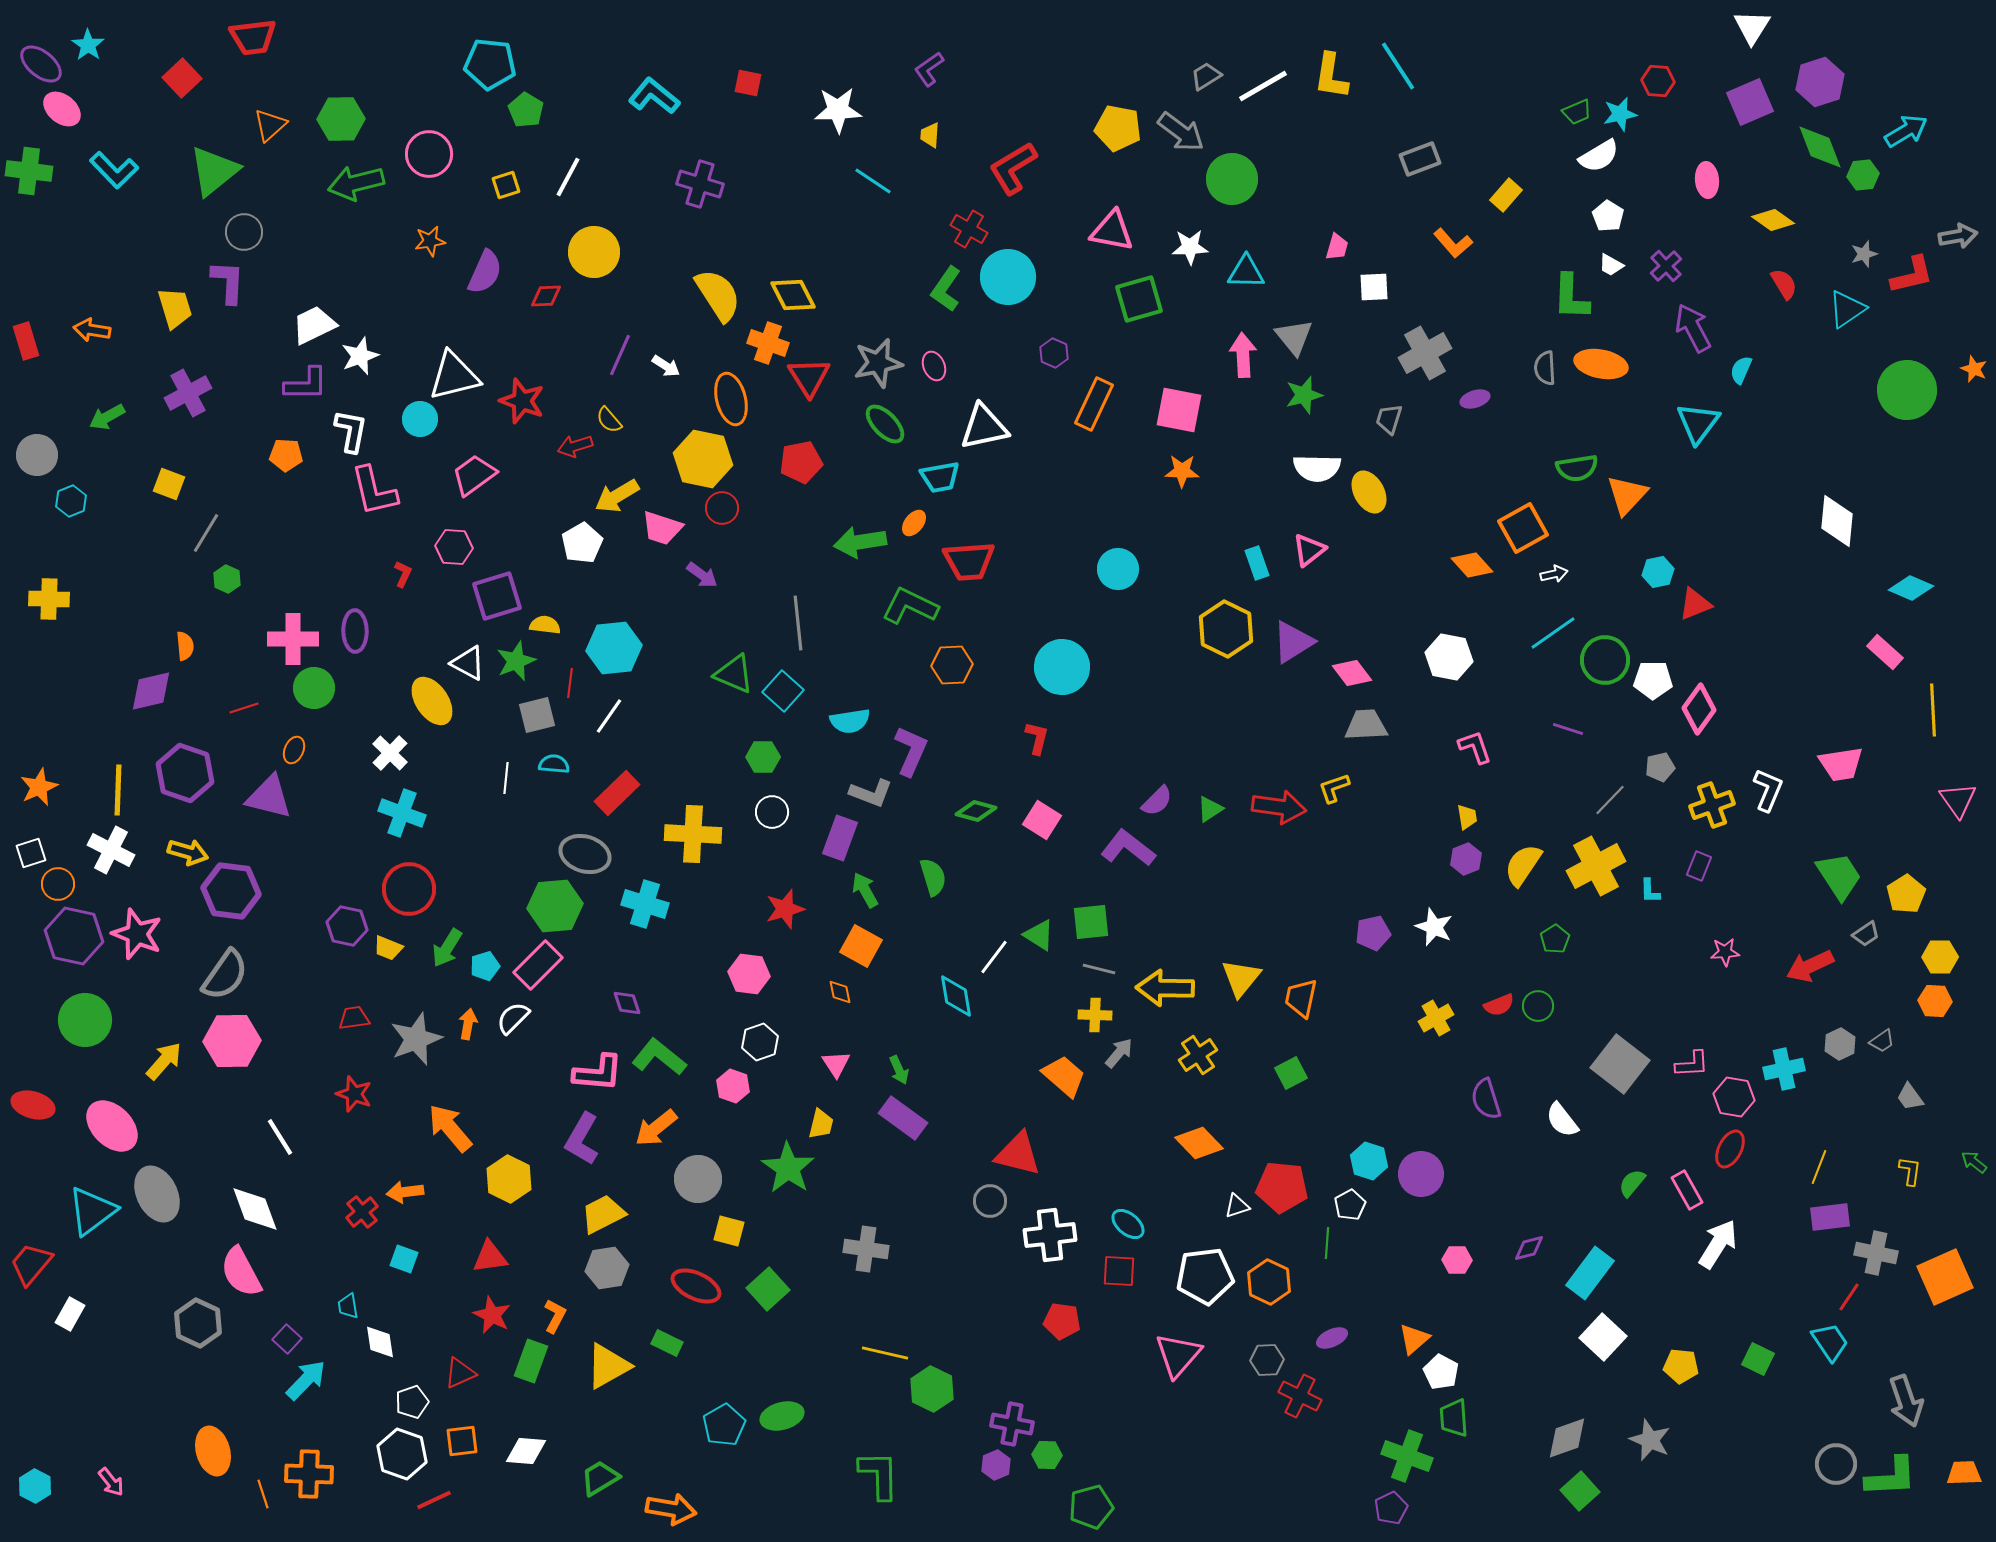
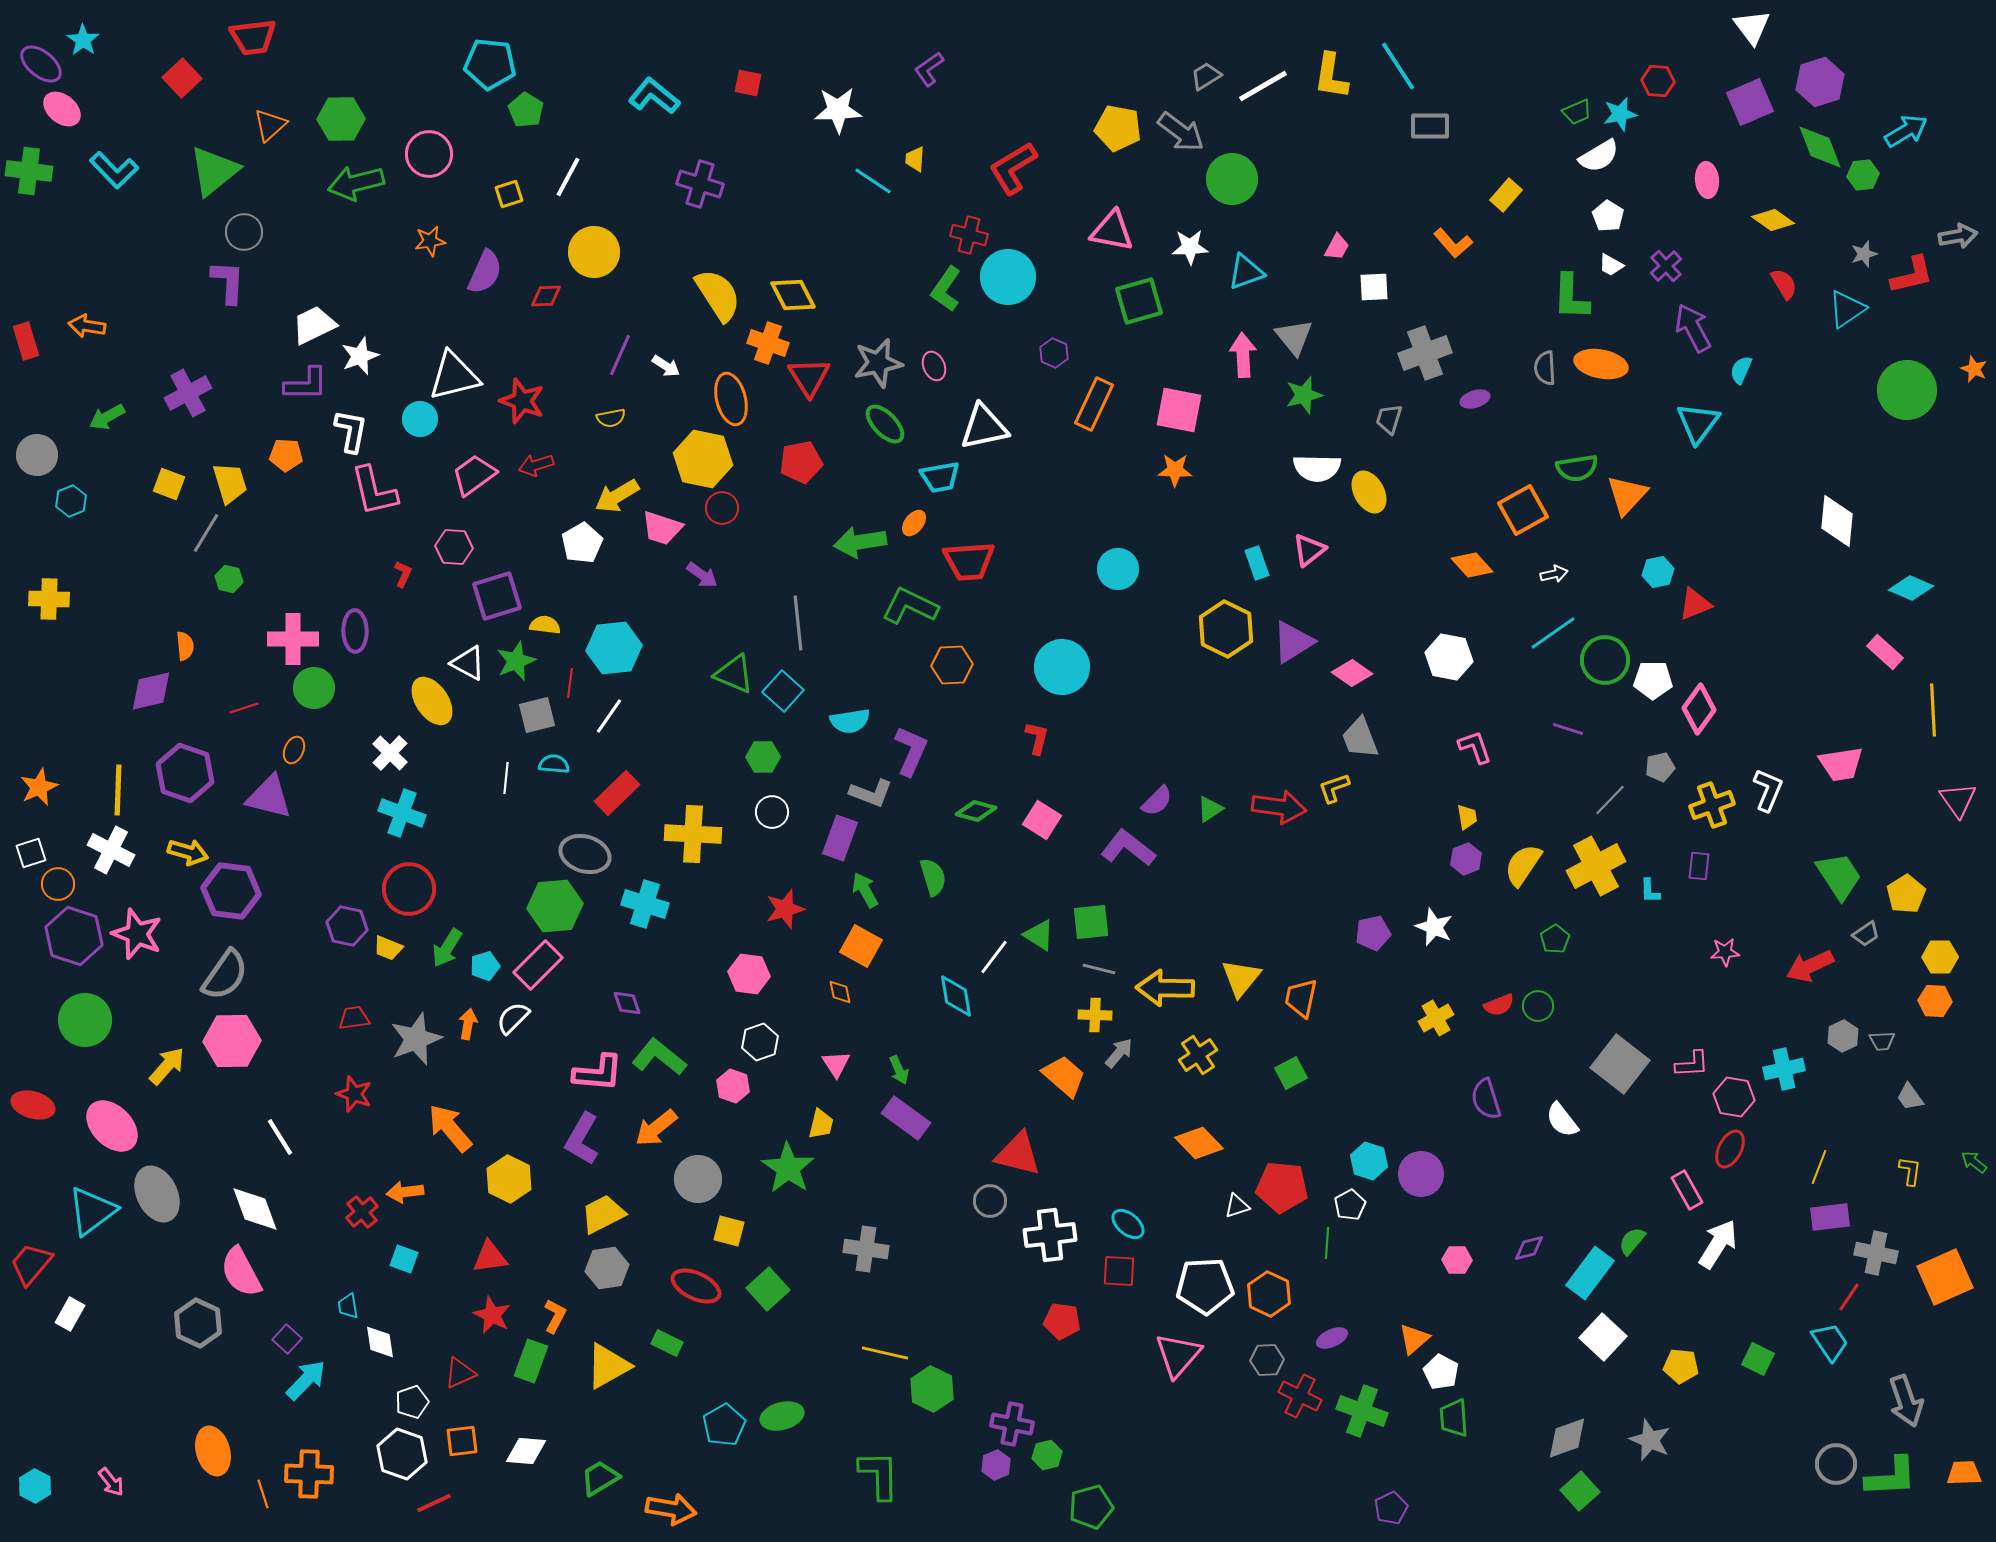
white triangle at (1752, 27): rotated 9 degrees counterclockwise
cyan star at (88, 45): moved 5 px left, 5 px up
yellow trapezoid at (930, 135): moved 15 px left, 24 px down
gray rectangle at (1420, 159): moved 10 px right, 33 px up; rotated 21 degrees clockwise
yellow square at (506, 185): moved 3 px right, 9 px down
red cross at (969, 229): moved 6 px down; rotated 15 degrees counterclockwise
pink trapezoid at (1337, 247): rotated 12 degrees clockwise
cyan triangle at (1246, 272): rotated 21 degrees counterclockwise
green square at (1139, 299): moved 2 px down
yellow trapezoid at (175, 308): moved 55 px right, 175 px down
orange arrow at (92, 330): moved 5 px left, 4 px up
gray cross at (1425, 353): rotated 9 degrees clockwise
yellow semicircle at (609, 420): moved 2 px right, 2 px up; rotated 60 degrees counterclockwise
red arrow at (575, 446): moved 39 px left, 19 px down
orange star at (1182, 471): moved 7 px left, 1 px up
orange square at (1523, 528): moved 18 px up
green hexagon at (227, 579): moved 2 px right; rotated 12 degrees counterclockwise
pink diamond at (1352, 673): rotated 18 degrees counterclockwise
gray trapezoid at (1366, 725): moved 6 px left, 13 px down; rotated 108 degrees counterclockwise
purple rectangle at (1699, 866): rotated 16 degrees counterclockwise
purple hexagon at (74, 936): rotated 6 degrees clockwise
gray trapezoid at (1882, 1041): rotated 32 degrees clockwise
gray hexagon at (1840, 1044): moved 3 px right, 8 px up
yellow arrow at (164, 1061): moved 3 px right, 5 px down
purple rectangle at (903, 1118): moved 3 px right
green semicircle at (1632, 1183): moved 58 px down
white pentagon at (1205, 1276): moved 10 px down; rotated 4 degrees clockwise
orange hexagon at (1269, 1282): moved 12 px down
green hexagon at (1047, 1455): rotated 16 degrees counterclockwise
green cross at (1407, 1456): moved 45 px left, 45 px up
red line at (434, 1500): moved 3 px down
